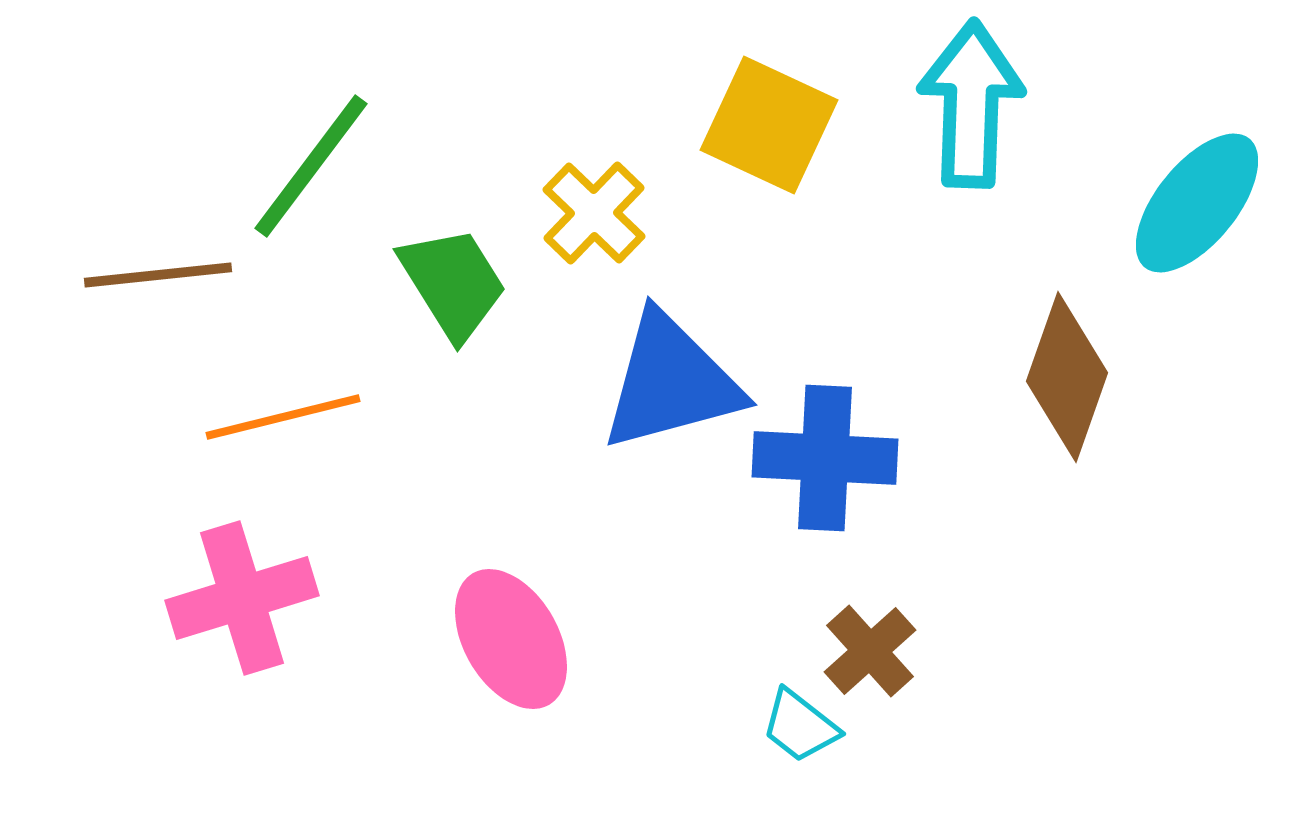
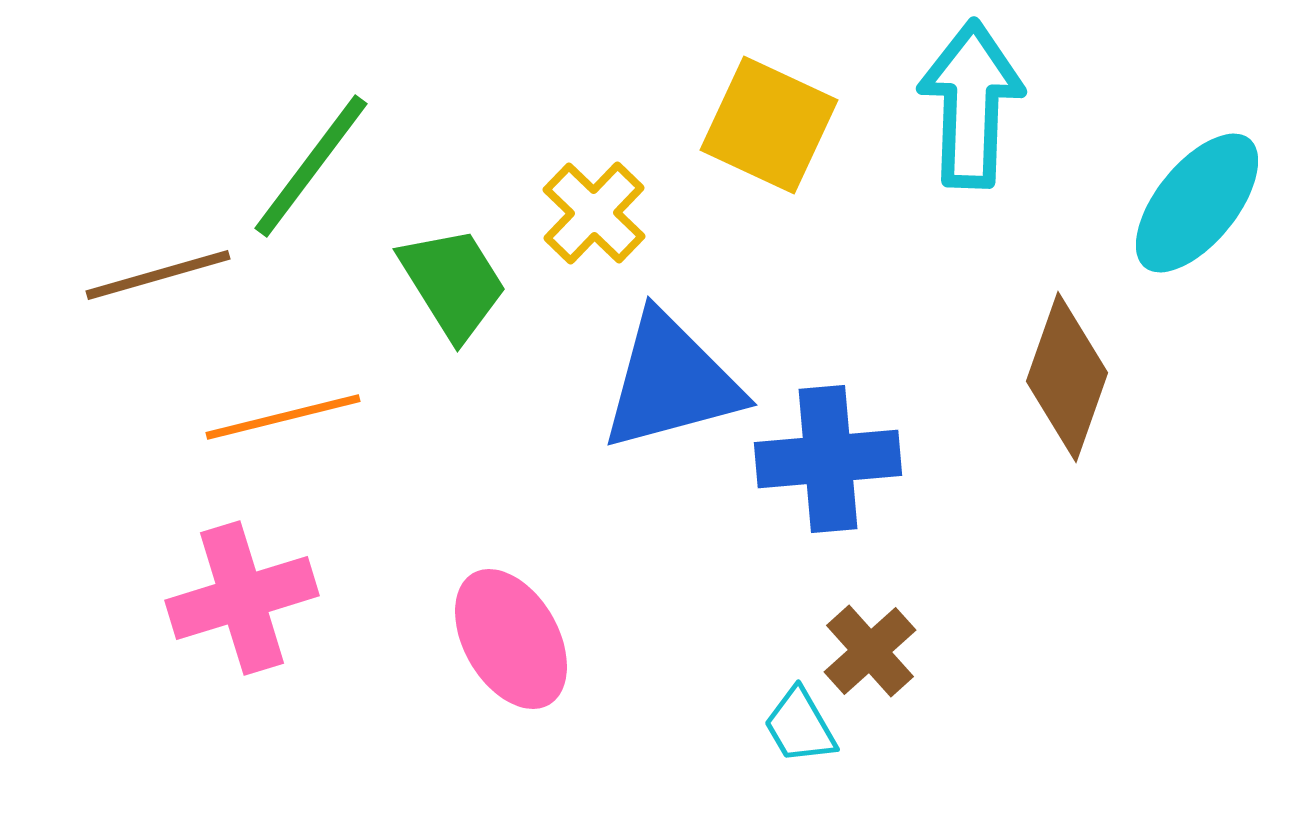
brown line: rotated 10 degrees counterclockwise
blue cross: moved 3 px right, 1 px down; rotated 8 degrees counterclockwise
cyan trapezoid: rotated 22 degrees clockwise
